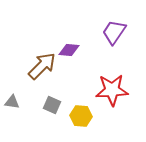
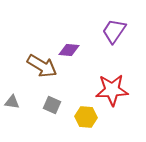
purple trapezoid: moved 1 px up
brown arrow: rotated 76 degrees clockwise
yellow hexagon: moved 5 px right, 1 px down
